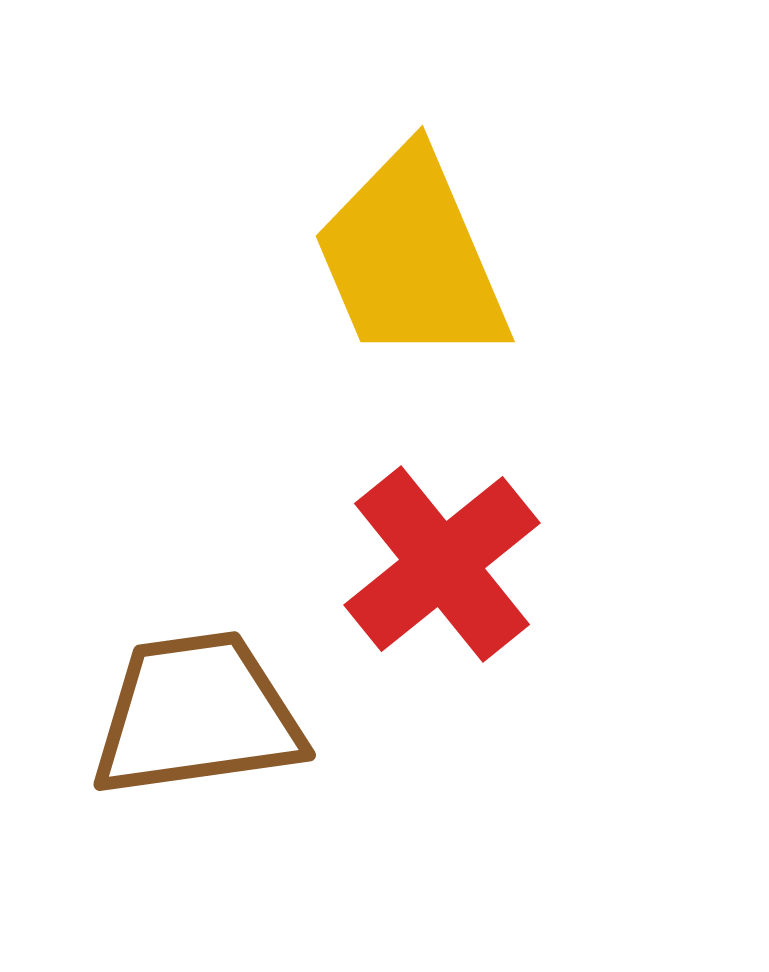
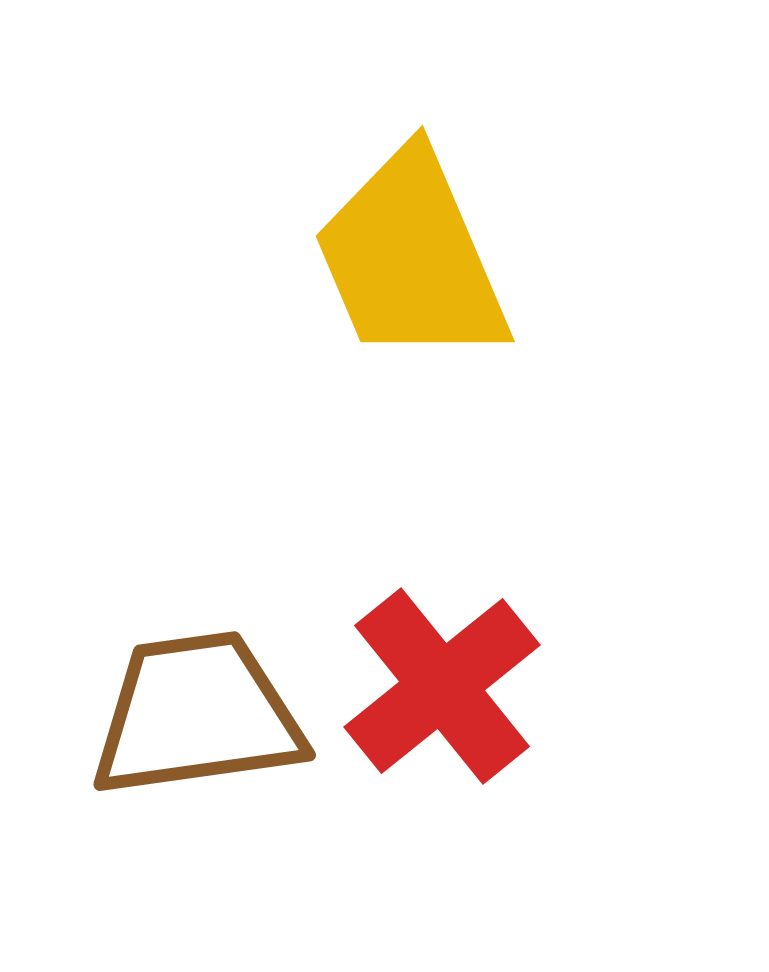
red cross: moved 122 px down
